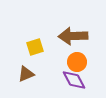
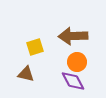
brown triangle: rotated 36 degrees clockwise
purple diamond: moved 1 px left, 1 px down
